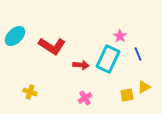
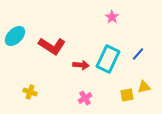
pink star: moved 8 px left, 19 px up
blue line: rotated 64 degrees clockwise
yellow triangle: rotated 16 degrees clockwise
